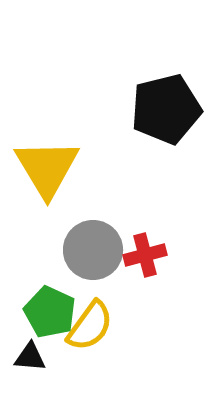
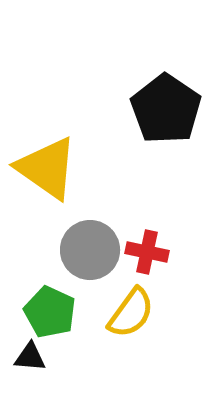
black pentagon: rotated 24 degrees counterclockwise
yellow triangle: rotated 24 degrees counterclockwise
gray circle: moved 3 px left
red cross: moved 2 px right, 3 px up; rotated 27 degrees clockwise
yellow semicircle: moved 41 px right, 13 px up
